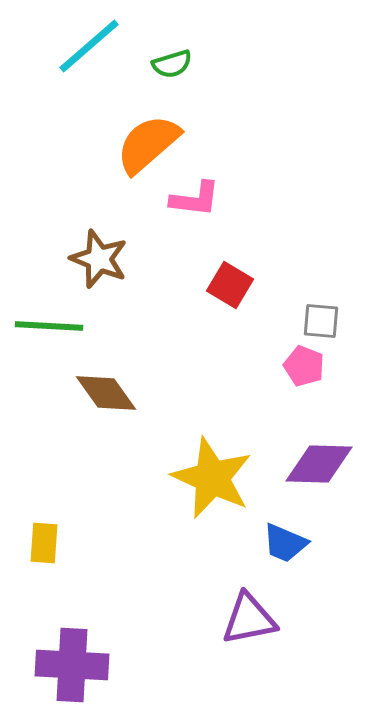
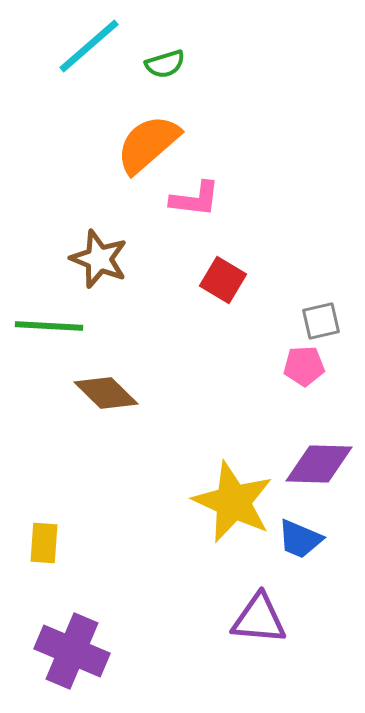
green semicircle: moved 7 px left
red square: moved 7 px left, 5 px up
gray square: rotated 18 degrees counterclockwise
pink pentagon: rotated 24 degrees counterclockwise
brown diamond: rotated 10 degrees counterclockwise
yellow star: moved 21 px right, 24 px down
blue trapezoid: moved 15 px right, 4 px up
purple triangle: moved 10 px right; rotated 16 degrees clockwise
purple cross: moved 14 px up; rotated 20 degrees clockwise
